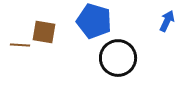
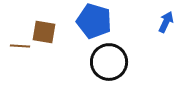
blue arrow: moved 1 px left, 1 px down
brown line: moved 1 px down
black circle: moved 9 px left, 4 px down
